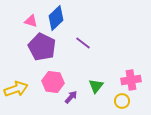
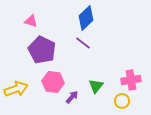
blue diamond: moved 30 px right
purple pentagon: moved 3 px down
purple arrow: moved 1 px right
